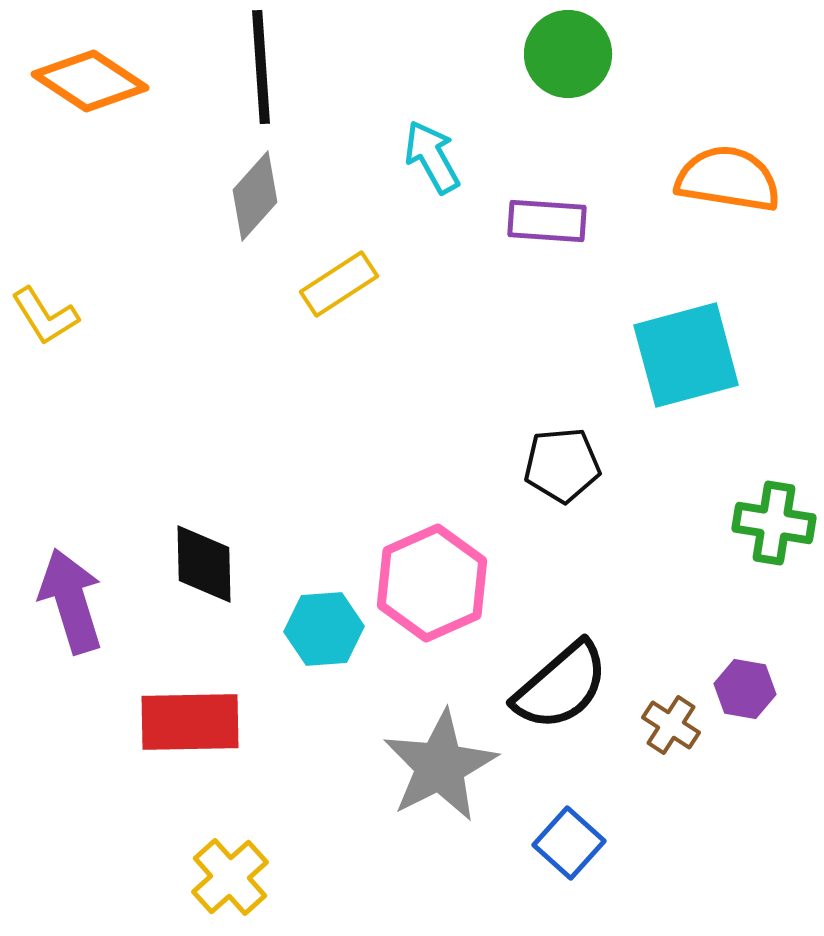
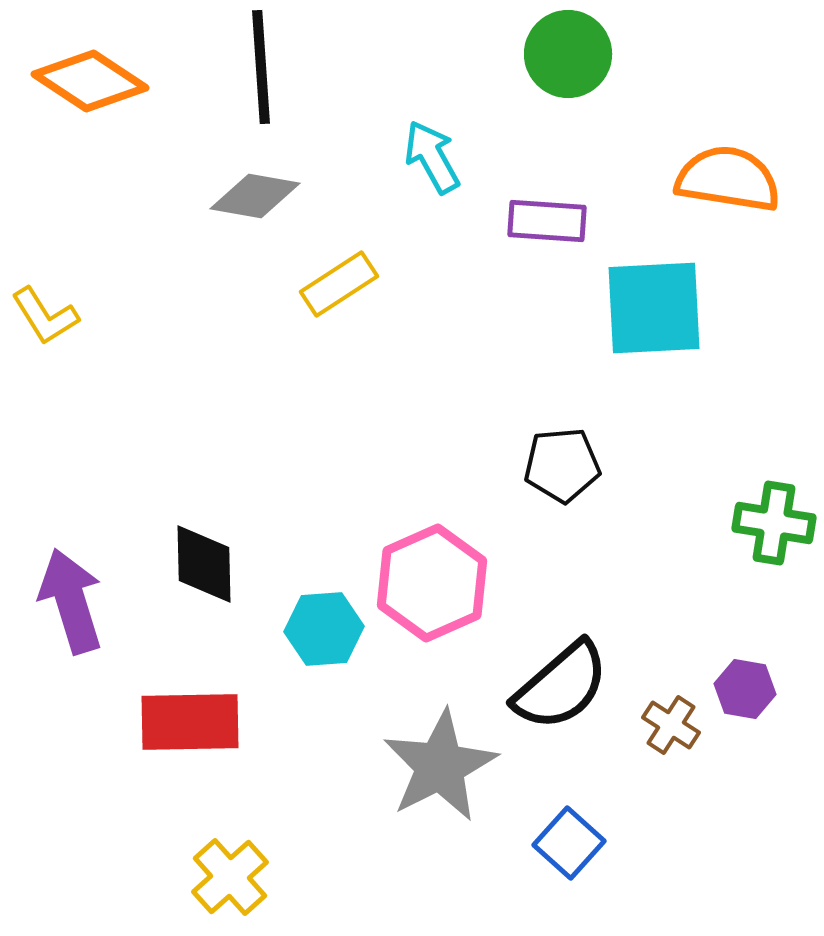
gray diamond: rotated 58 degrees clockwise
cyan square: moved 32 px left, 47 px up; rotated 12 degrees clockwise
